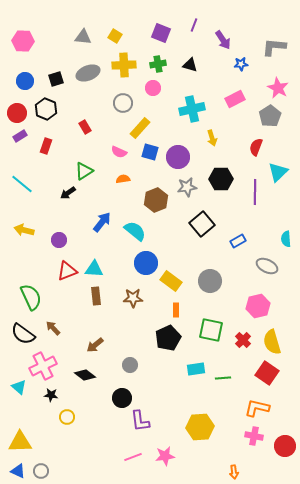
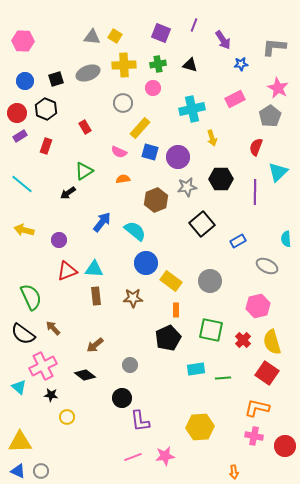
gray triangle at (83, 37): moved 9 px right
